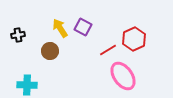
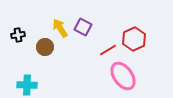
brown circle: moved 5 px left, 4 px up
